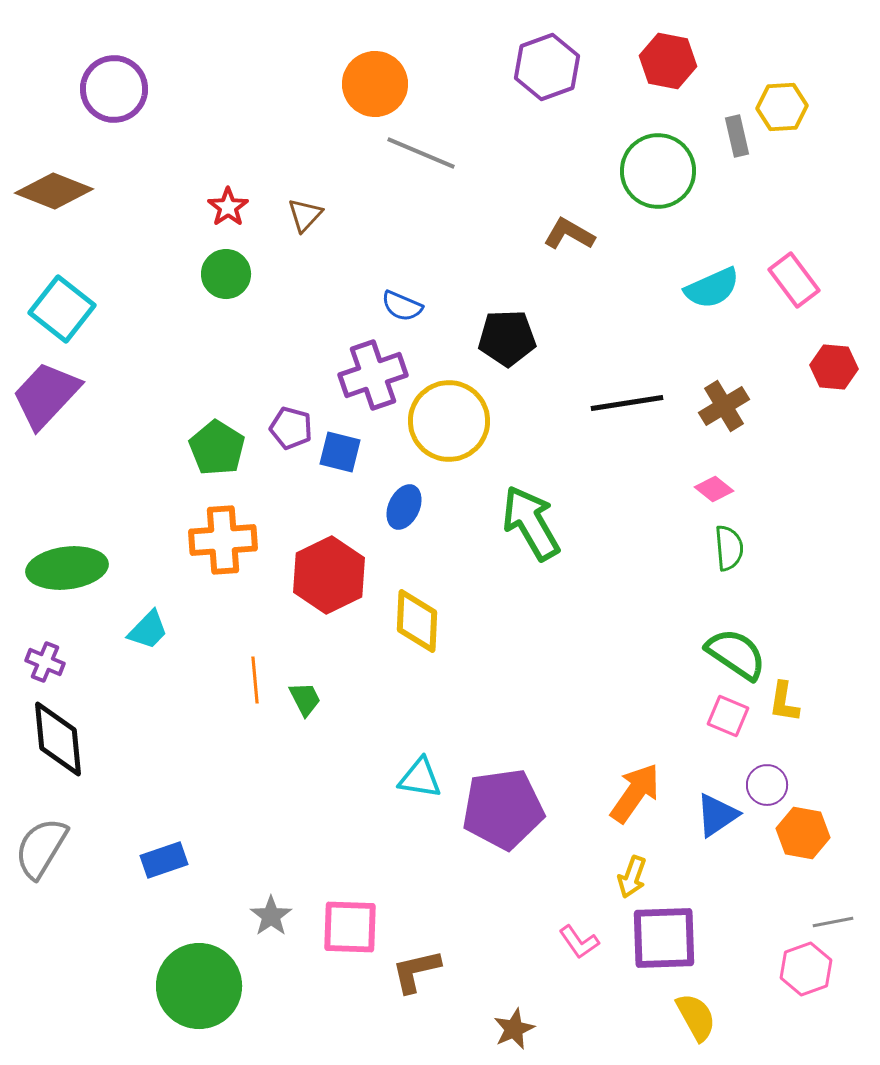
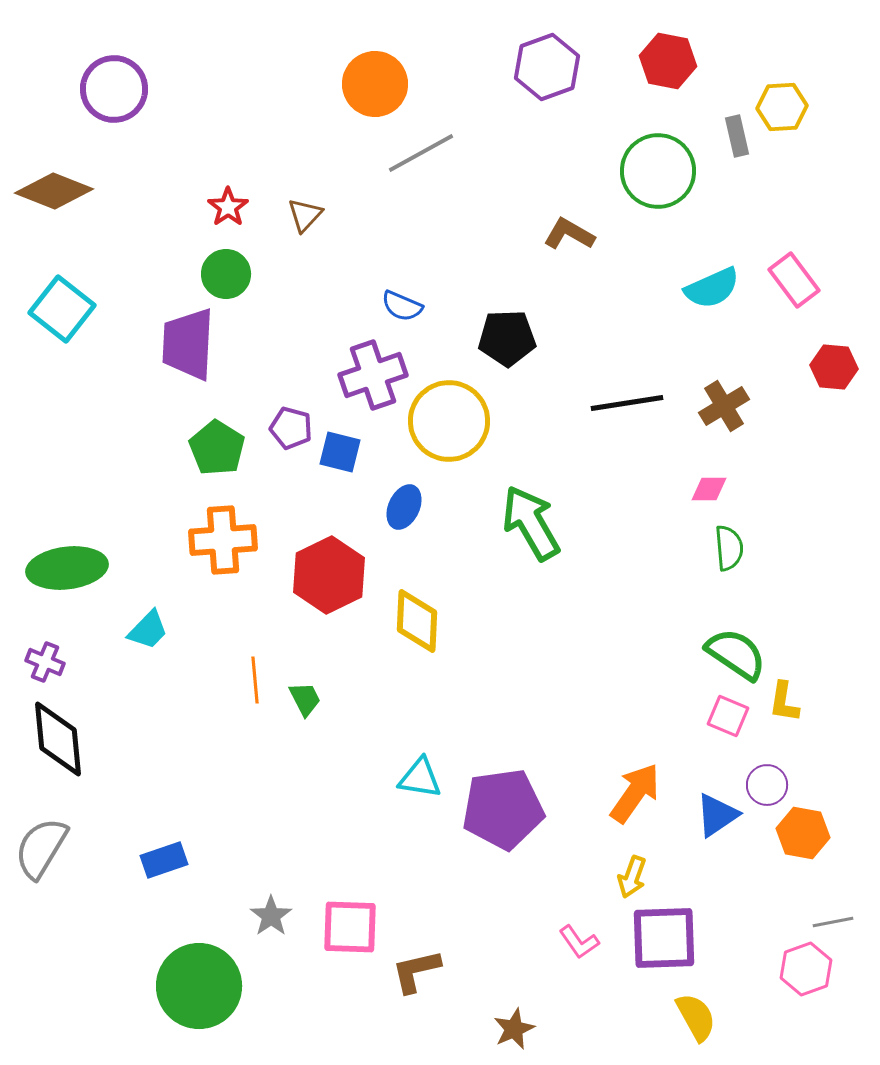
gray line at (421, 153): rotated 52 degrees counterclockwise
purple trapezoid at (46, 395): moved 142 px right, 51 px up; rotated 40 degrees counterclockwise
pink diamond at (714, 489): moved 5 px left; rotated 39 degrees counterclockwise
